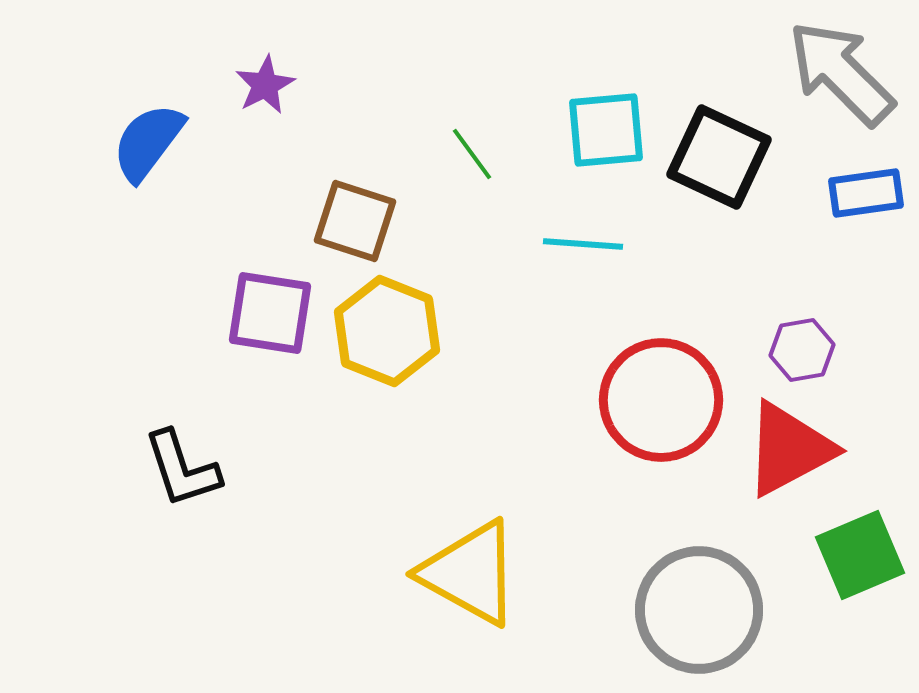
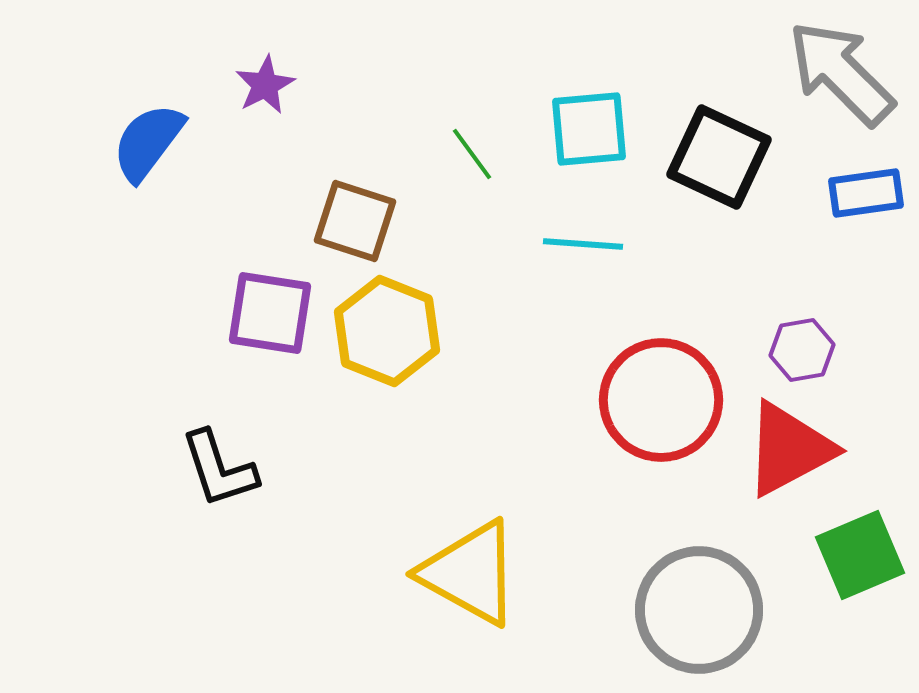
cyan square: moved 17 px left, 1 px up
black L-shape: moved 37 px right
